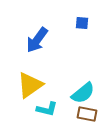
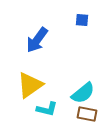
blue square: moved 3 px up
